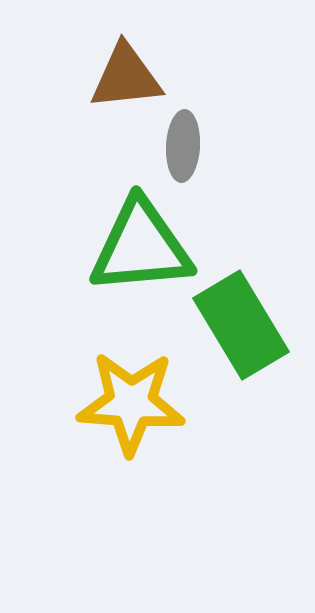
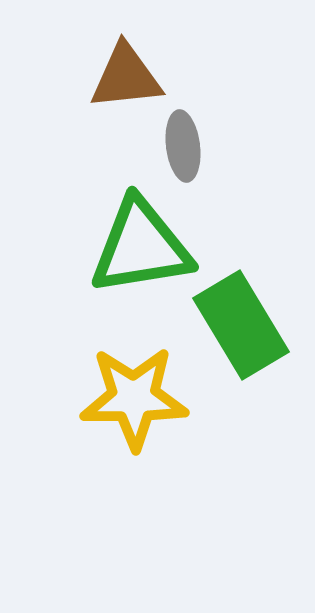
gray ellipse: rotated 10 degrees counterclockwise
green triangle: rotated 4 degrees counterclockwise
yellow star: moved 3 px right, 5 px up; rotated 4 degrees counterclockwise
